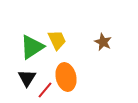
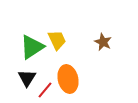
orange ellipse: moved 2 px right, 2 px down
